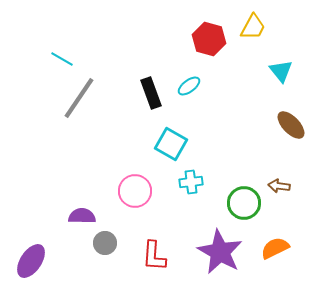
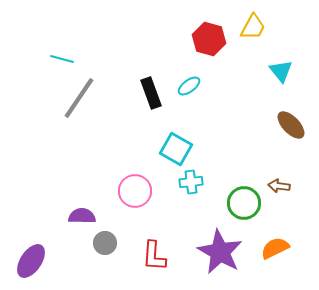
cyan line: rotated 15 degrees counterclockwise
cyan square: moved 5 px right, 5 px down
